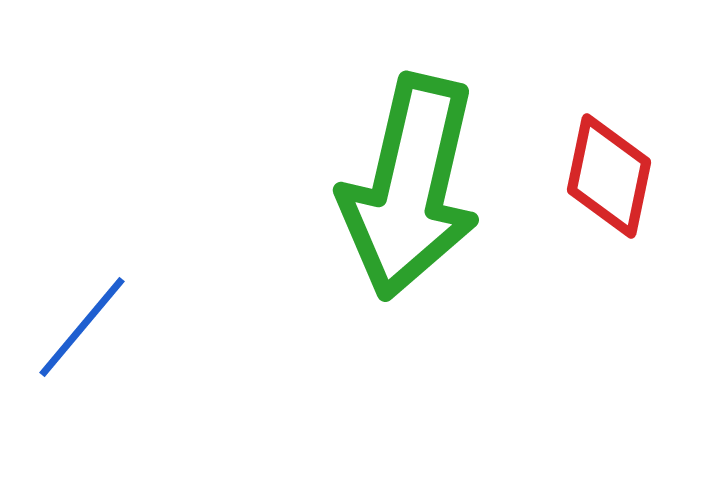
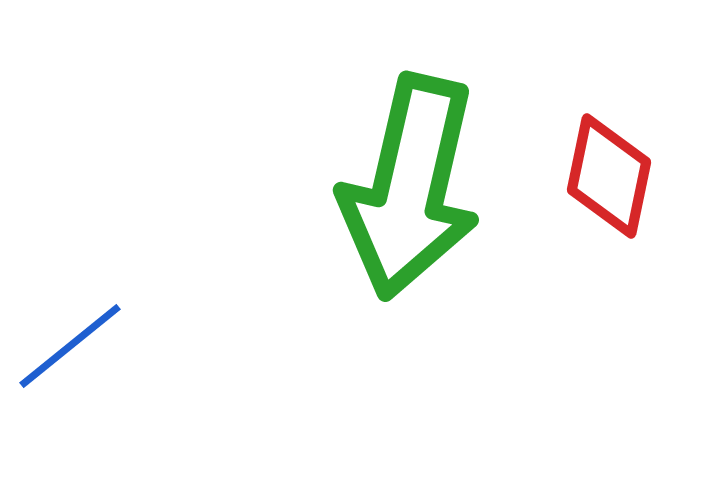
blue line: moved 12 px left, 19 px down; rotated 11 degrees clockwise
